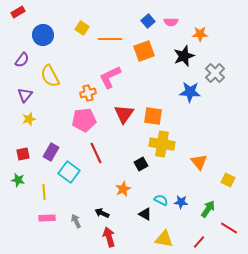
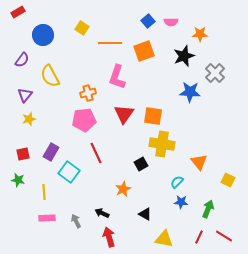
orange line at (110, 39): moved 4 px down
pink L-shape at (110, 77): moved 7 px right; rotated 45 degrees counterclockwise
cyan semicircle at (161, 200): moved 16 px right, 18 px up; rotated 72 degrees counterclockwise
green arrow at (208, 209): rotated 12 degrees counterclockwise
red line at (229, 228): moved 5 px left, 8 px down
red line at (199, 242): moved 5 px up; rotated 16 degrees counterclockwise
